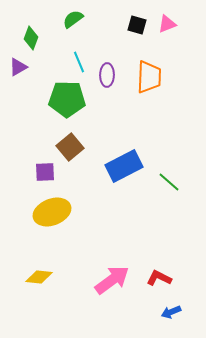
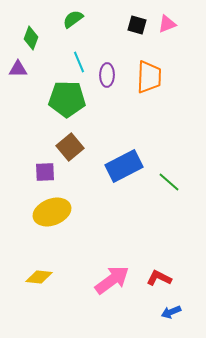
purple triangle: moved 2 px down; rotated 30 degrees clockwise
